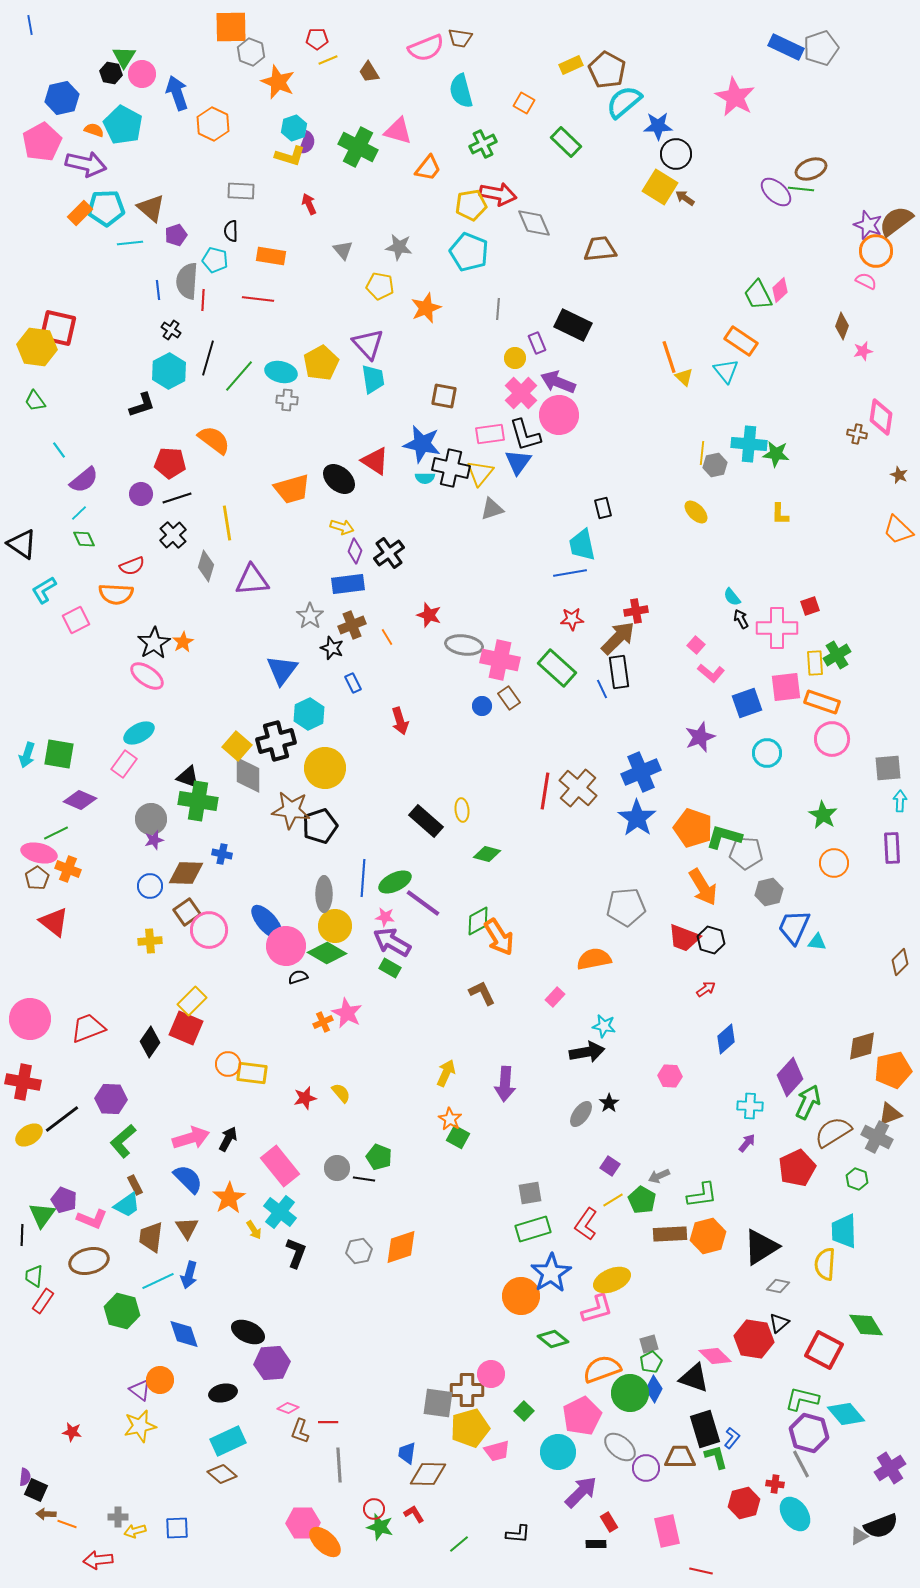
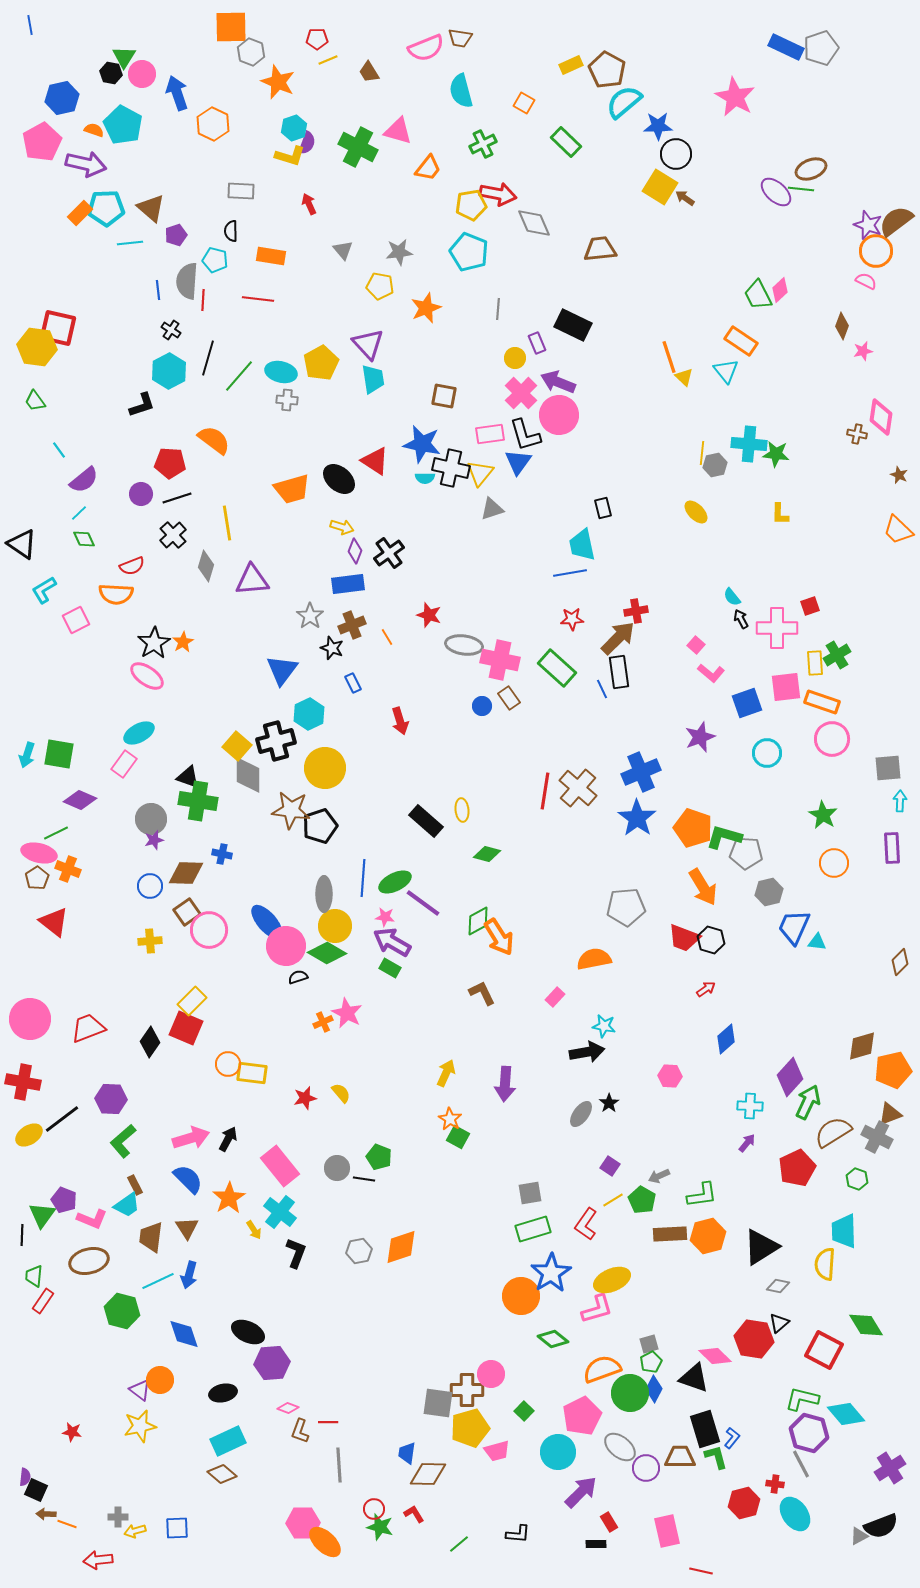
gray star at (399, 247): moved 5 px down; rotated 16 degrees counterclockwise
